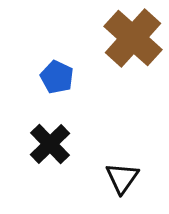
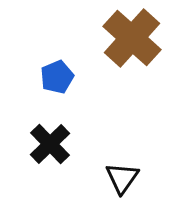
brown cross: moved 1 px left
blue pentagon: rotated 24 degrees clockwise
